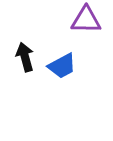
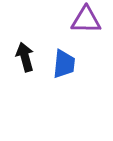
blue trapezoid: moved 2 px right, 2 px up; rotated 56 degrees counterclockwise
